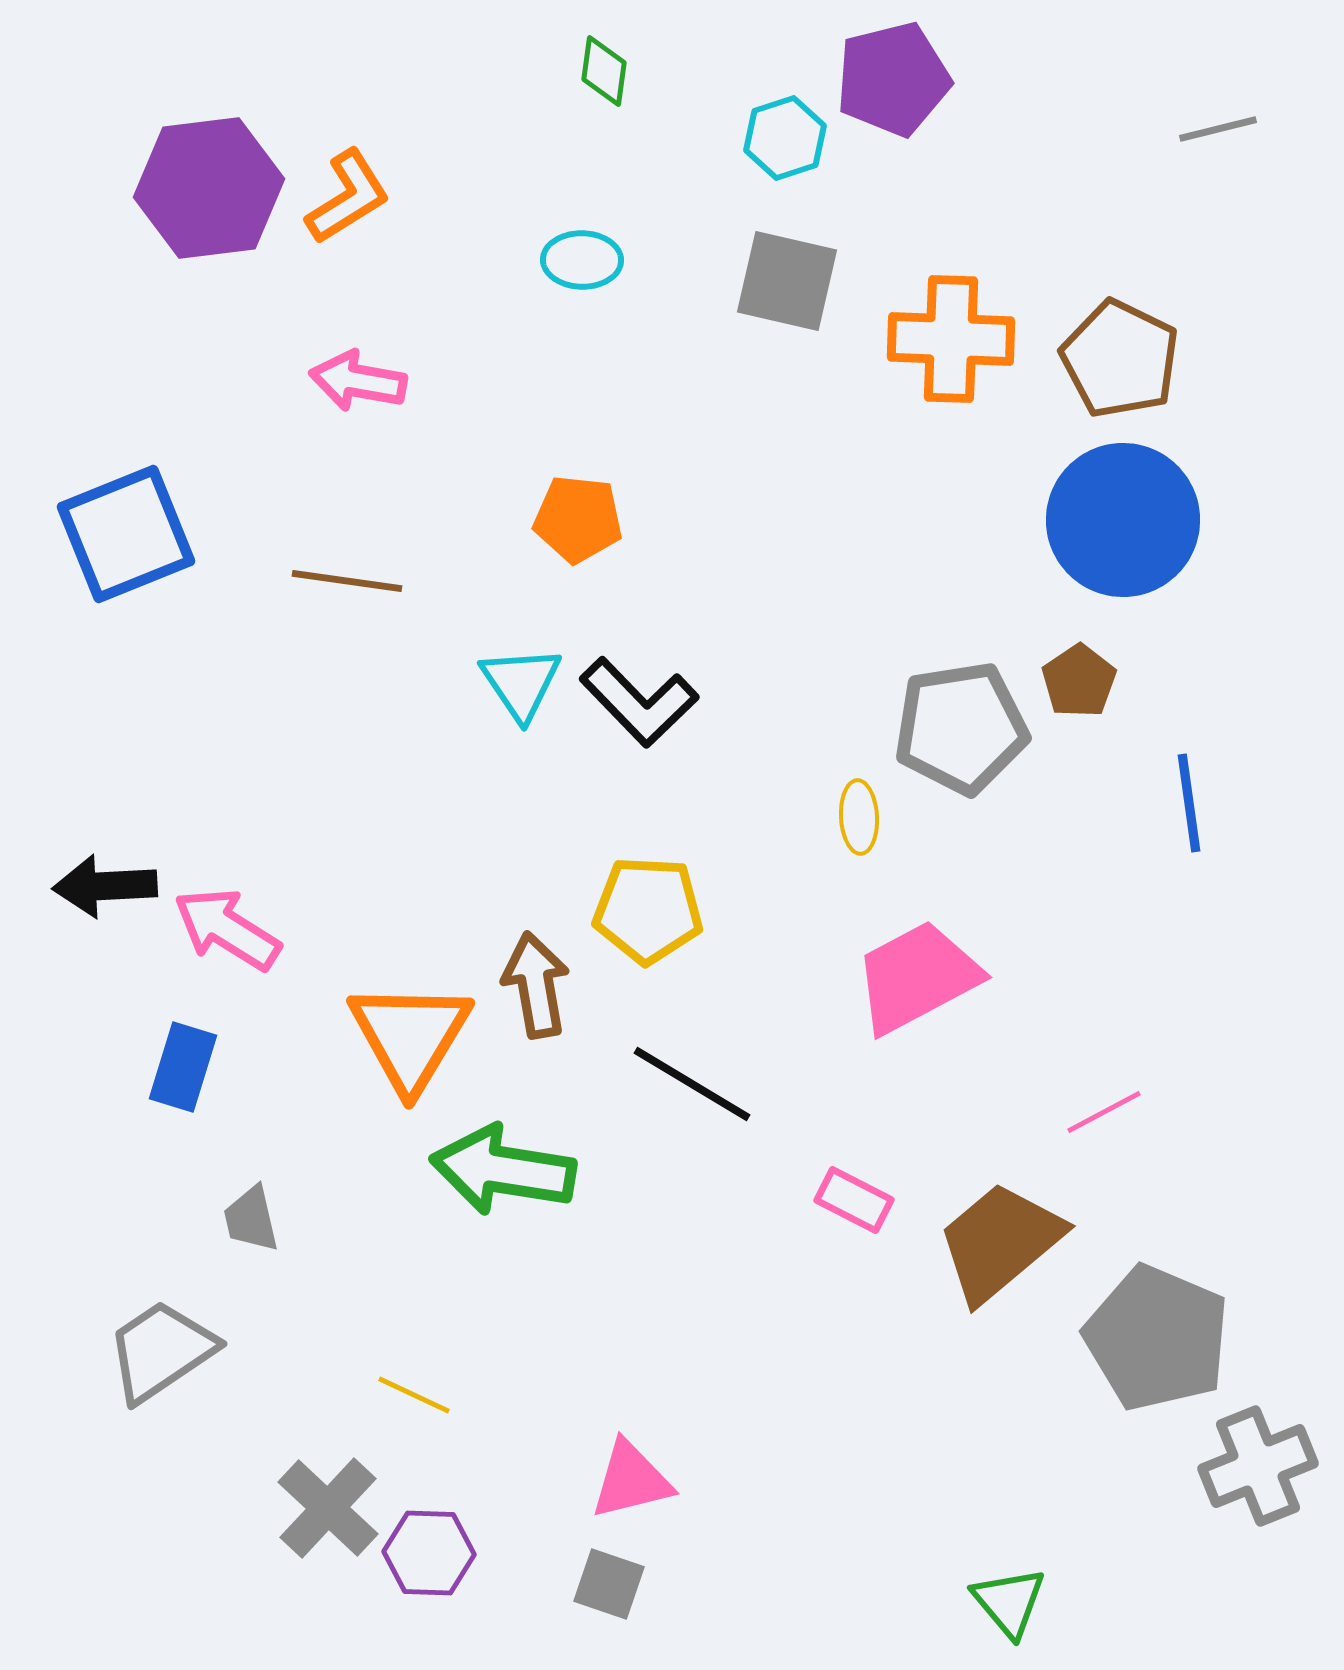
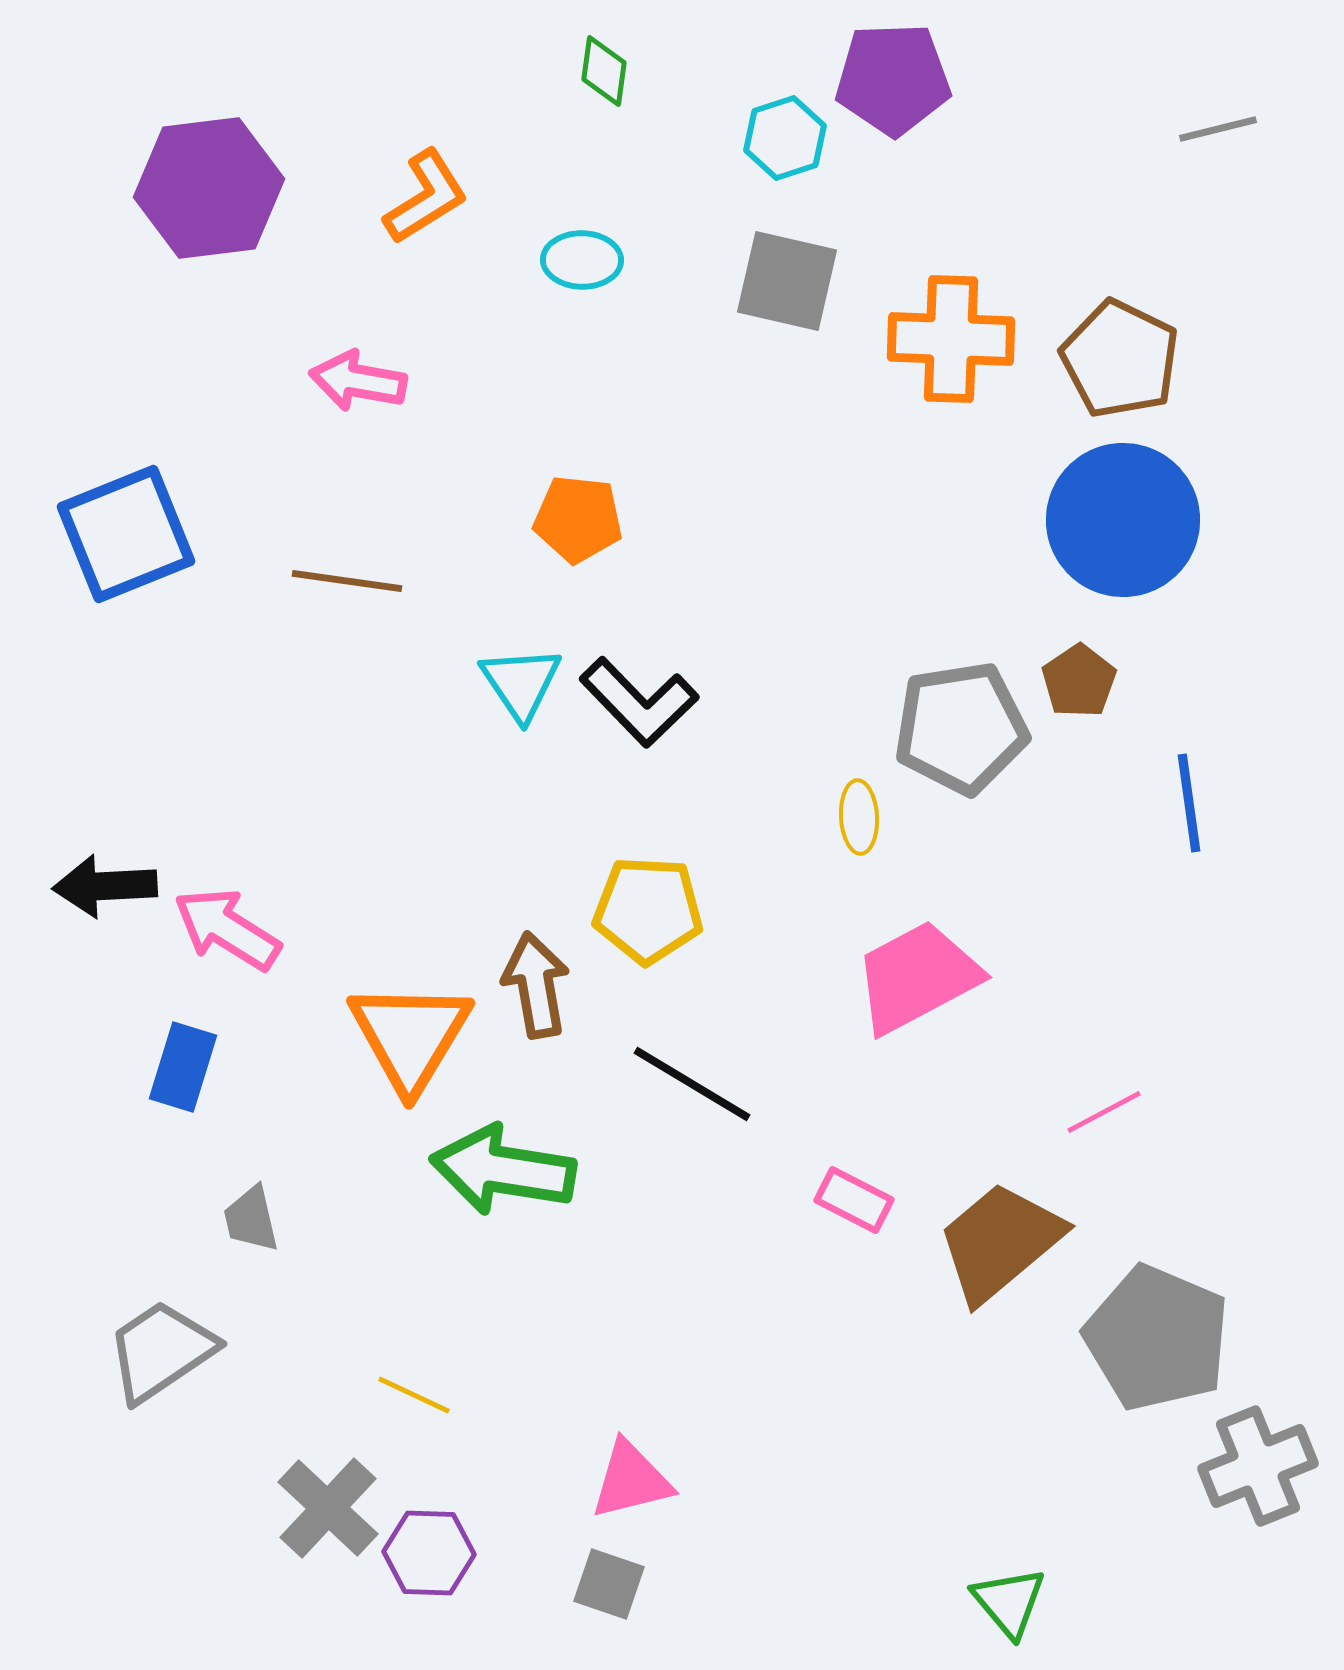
purple pentagon at (893, 79): rotated 12 degrees clockwise
orange L-shape at (348, 197): moved 78 px right
